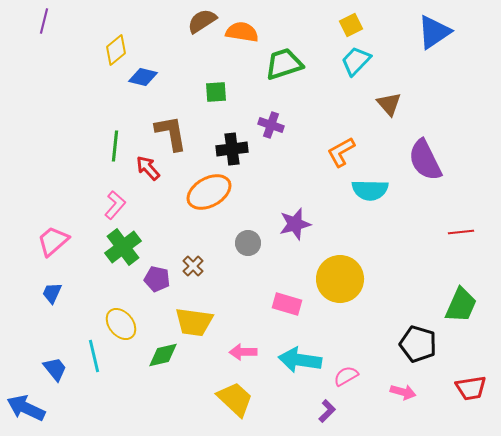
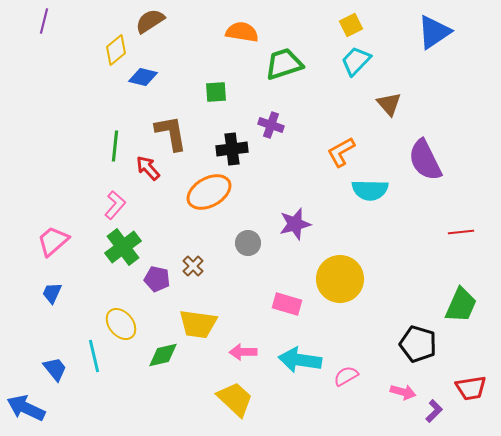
brown semicircle at (202, 21): moved 52 px left
yellow trapezoid at (194, 322): moved 4 px right, 2 px down
purple L-shape at (327, 411): moved 107 px right
